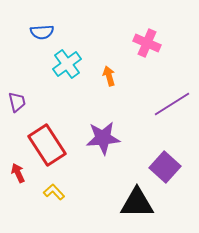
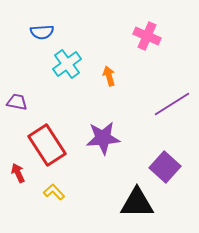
pink cross: moved 7 px up
purple trapezoid: rotated 65 degrees counterclockwise
